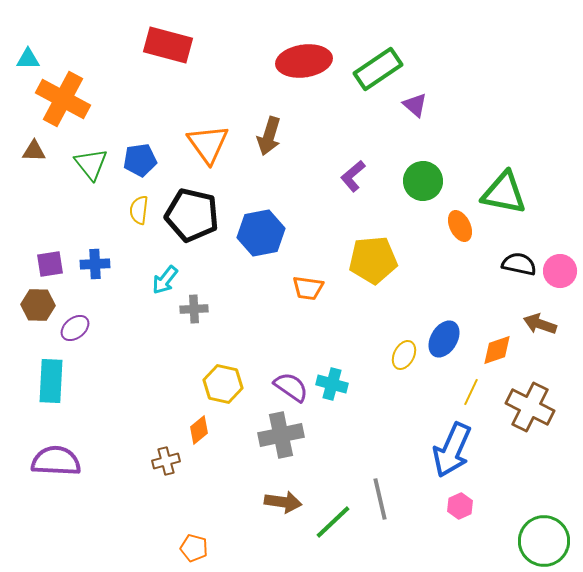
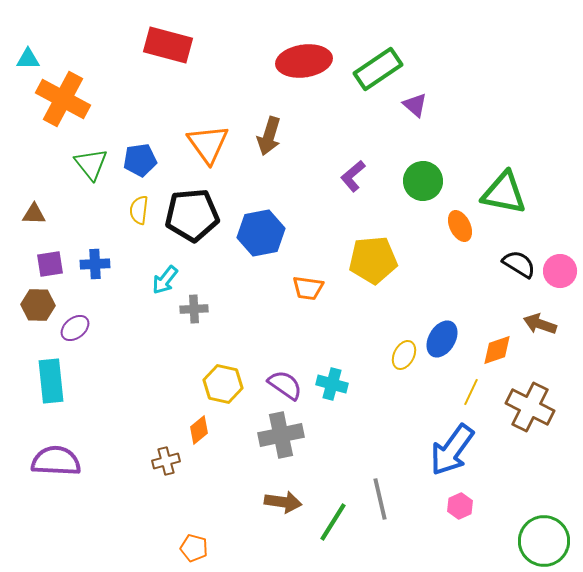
brown triangle at (34, 151): moved 63 px down
black pentagon at (192, 215): rotated 18 degrees counterclockwise
black semicircle at (519, 264): rotated 20 degrees clockwise
blue ellipse at (444, 339): moved 2 px left
cyan rectangle at (51, 381): rotated 9 degrees counterclockwise
purple semicircle at (291, 387): moved 6 px left, 2 px up
blue arrow at (452, 450): rotated 12 degrees clockwise
green line at (333, 522): rotated 15 degrees counterclockwise
